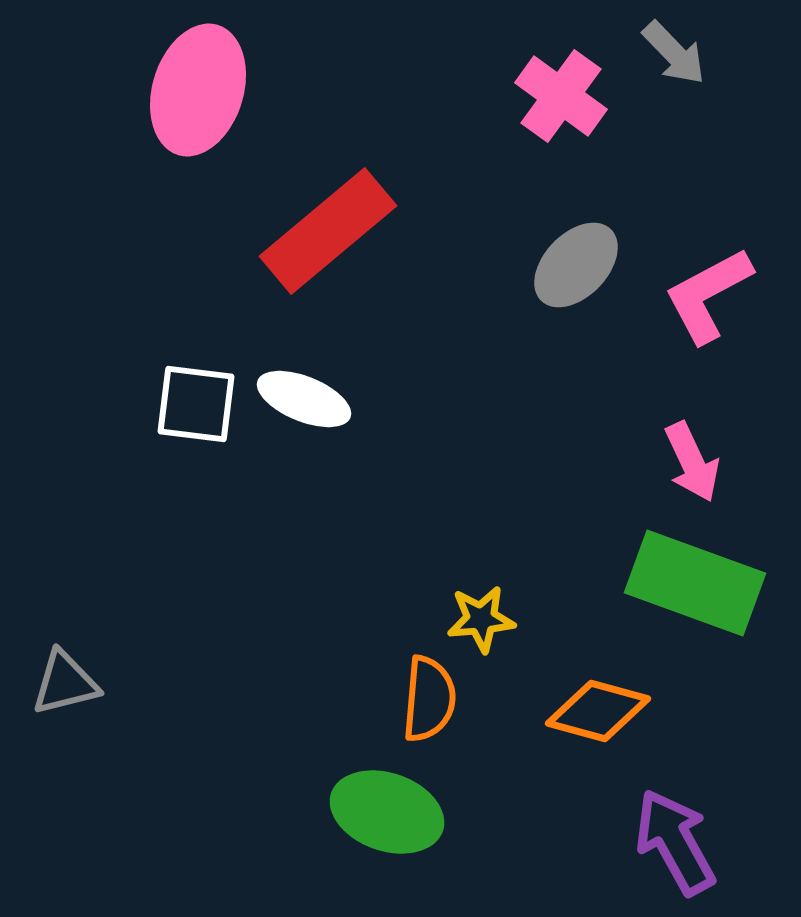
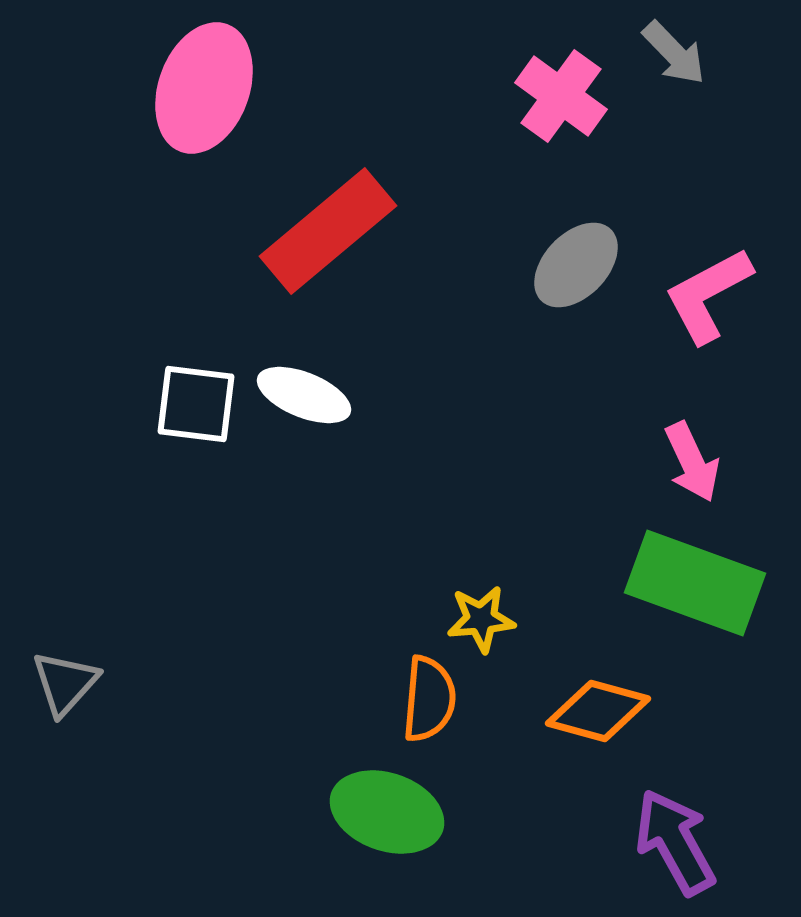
pink ellipse: moved 6 px right, 2 px up; rotated 3 degrees clockwise
white ellipse: moved 4 px up
gray triangle: rotated 34 degrees counterclockwise
